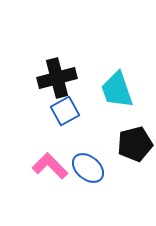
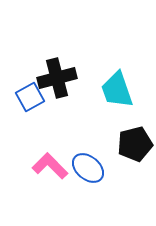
blue square: moved 35 px left, 14 px up
